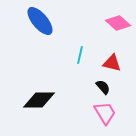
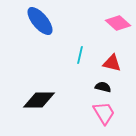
black semicircle: rotated 35 degrees counterclockwise
pink trapezoid: moved 1 px left
